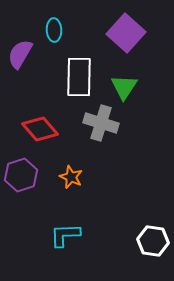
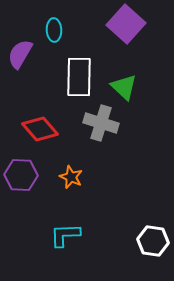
purple square: moved 9 px up
green triangle: rotated 20 degrees counterclockwise
purple hexagon: rotated 20 degrees clockwise
